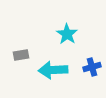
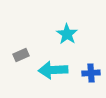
gray rectangle: rotated 14 degrees counterclockwise
blue cross: moved 1 px left, 6 px down; rotated 12 degrees clockwise
